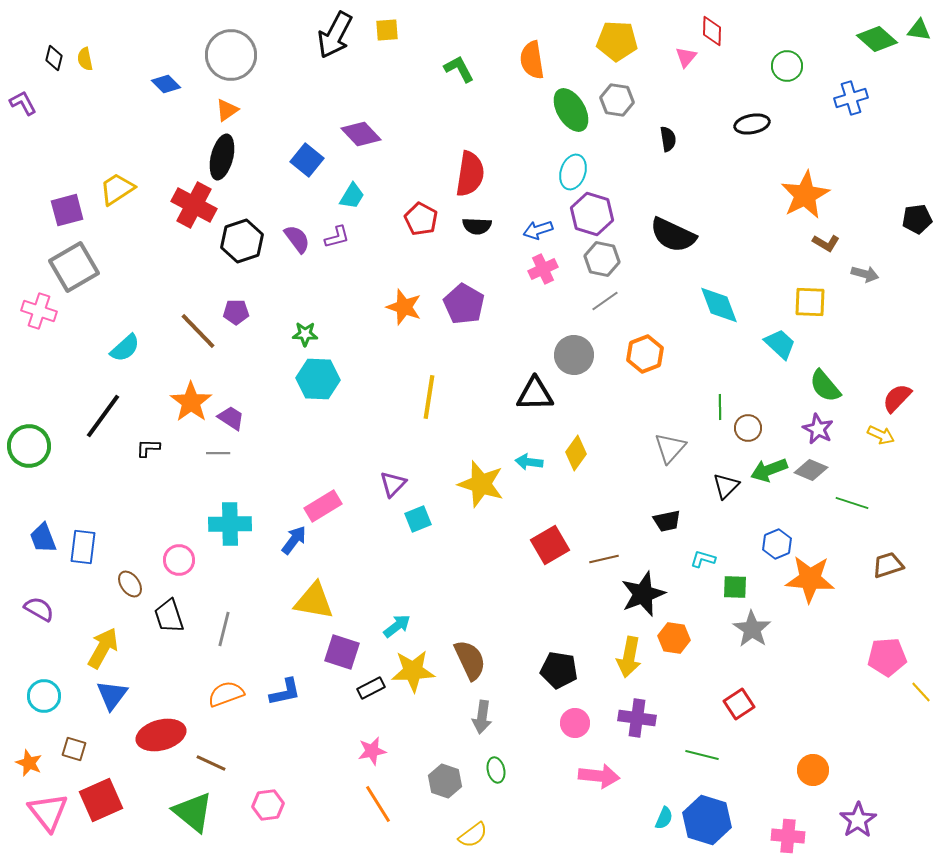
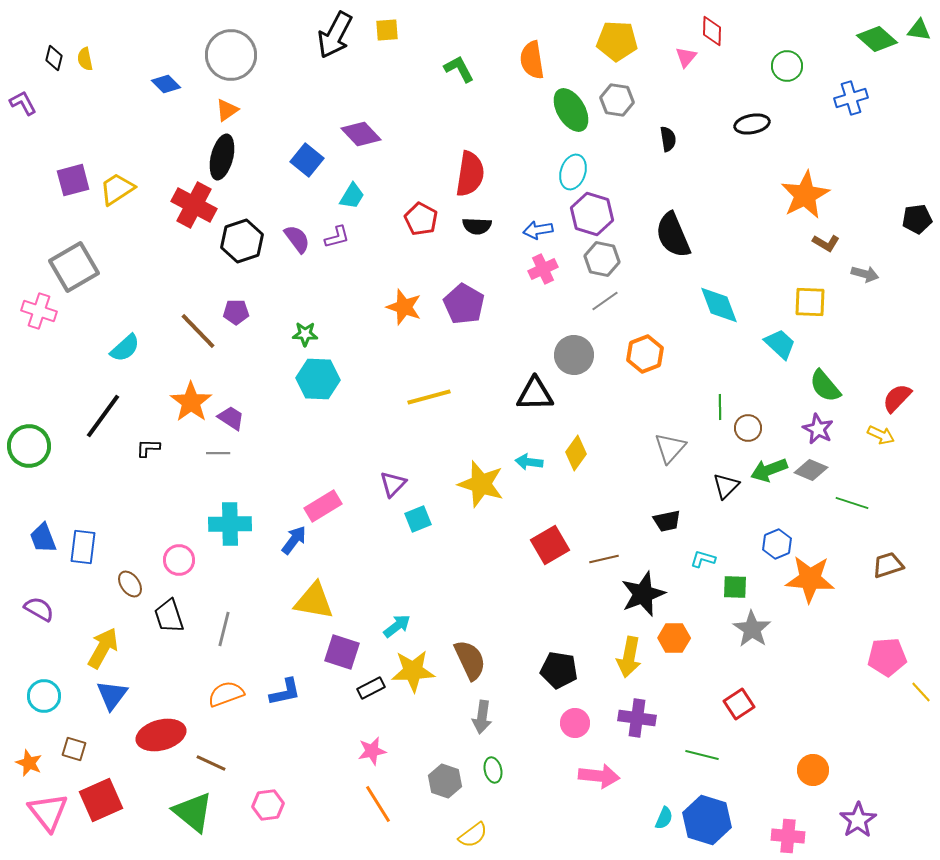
purple square at (67, 210): moved 6 px right, 30 px up
blue arrow at (538, 230): rotated 8 degrees clockwise
black semicircle at (673, 235): rotated 42 degrees clockwise
yellow line at (429, 397): rotated 66 degrees clockwise
orange hexagon at (674, 638): rotated 8 degrees counterclockwise
green ellipse at (496, 770): moved 3 px left
